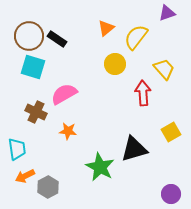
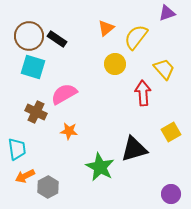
orange star: moved 1 px right
